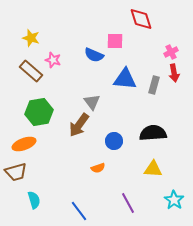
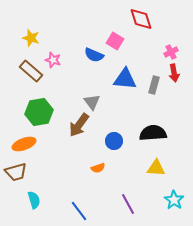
pink square: rotated 30 degrees clockwise
yellow triangle: moved 3 px right, 1 px up
purple line: moved 1 px down
